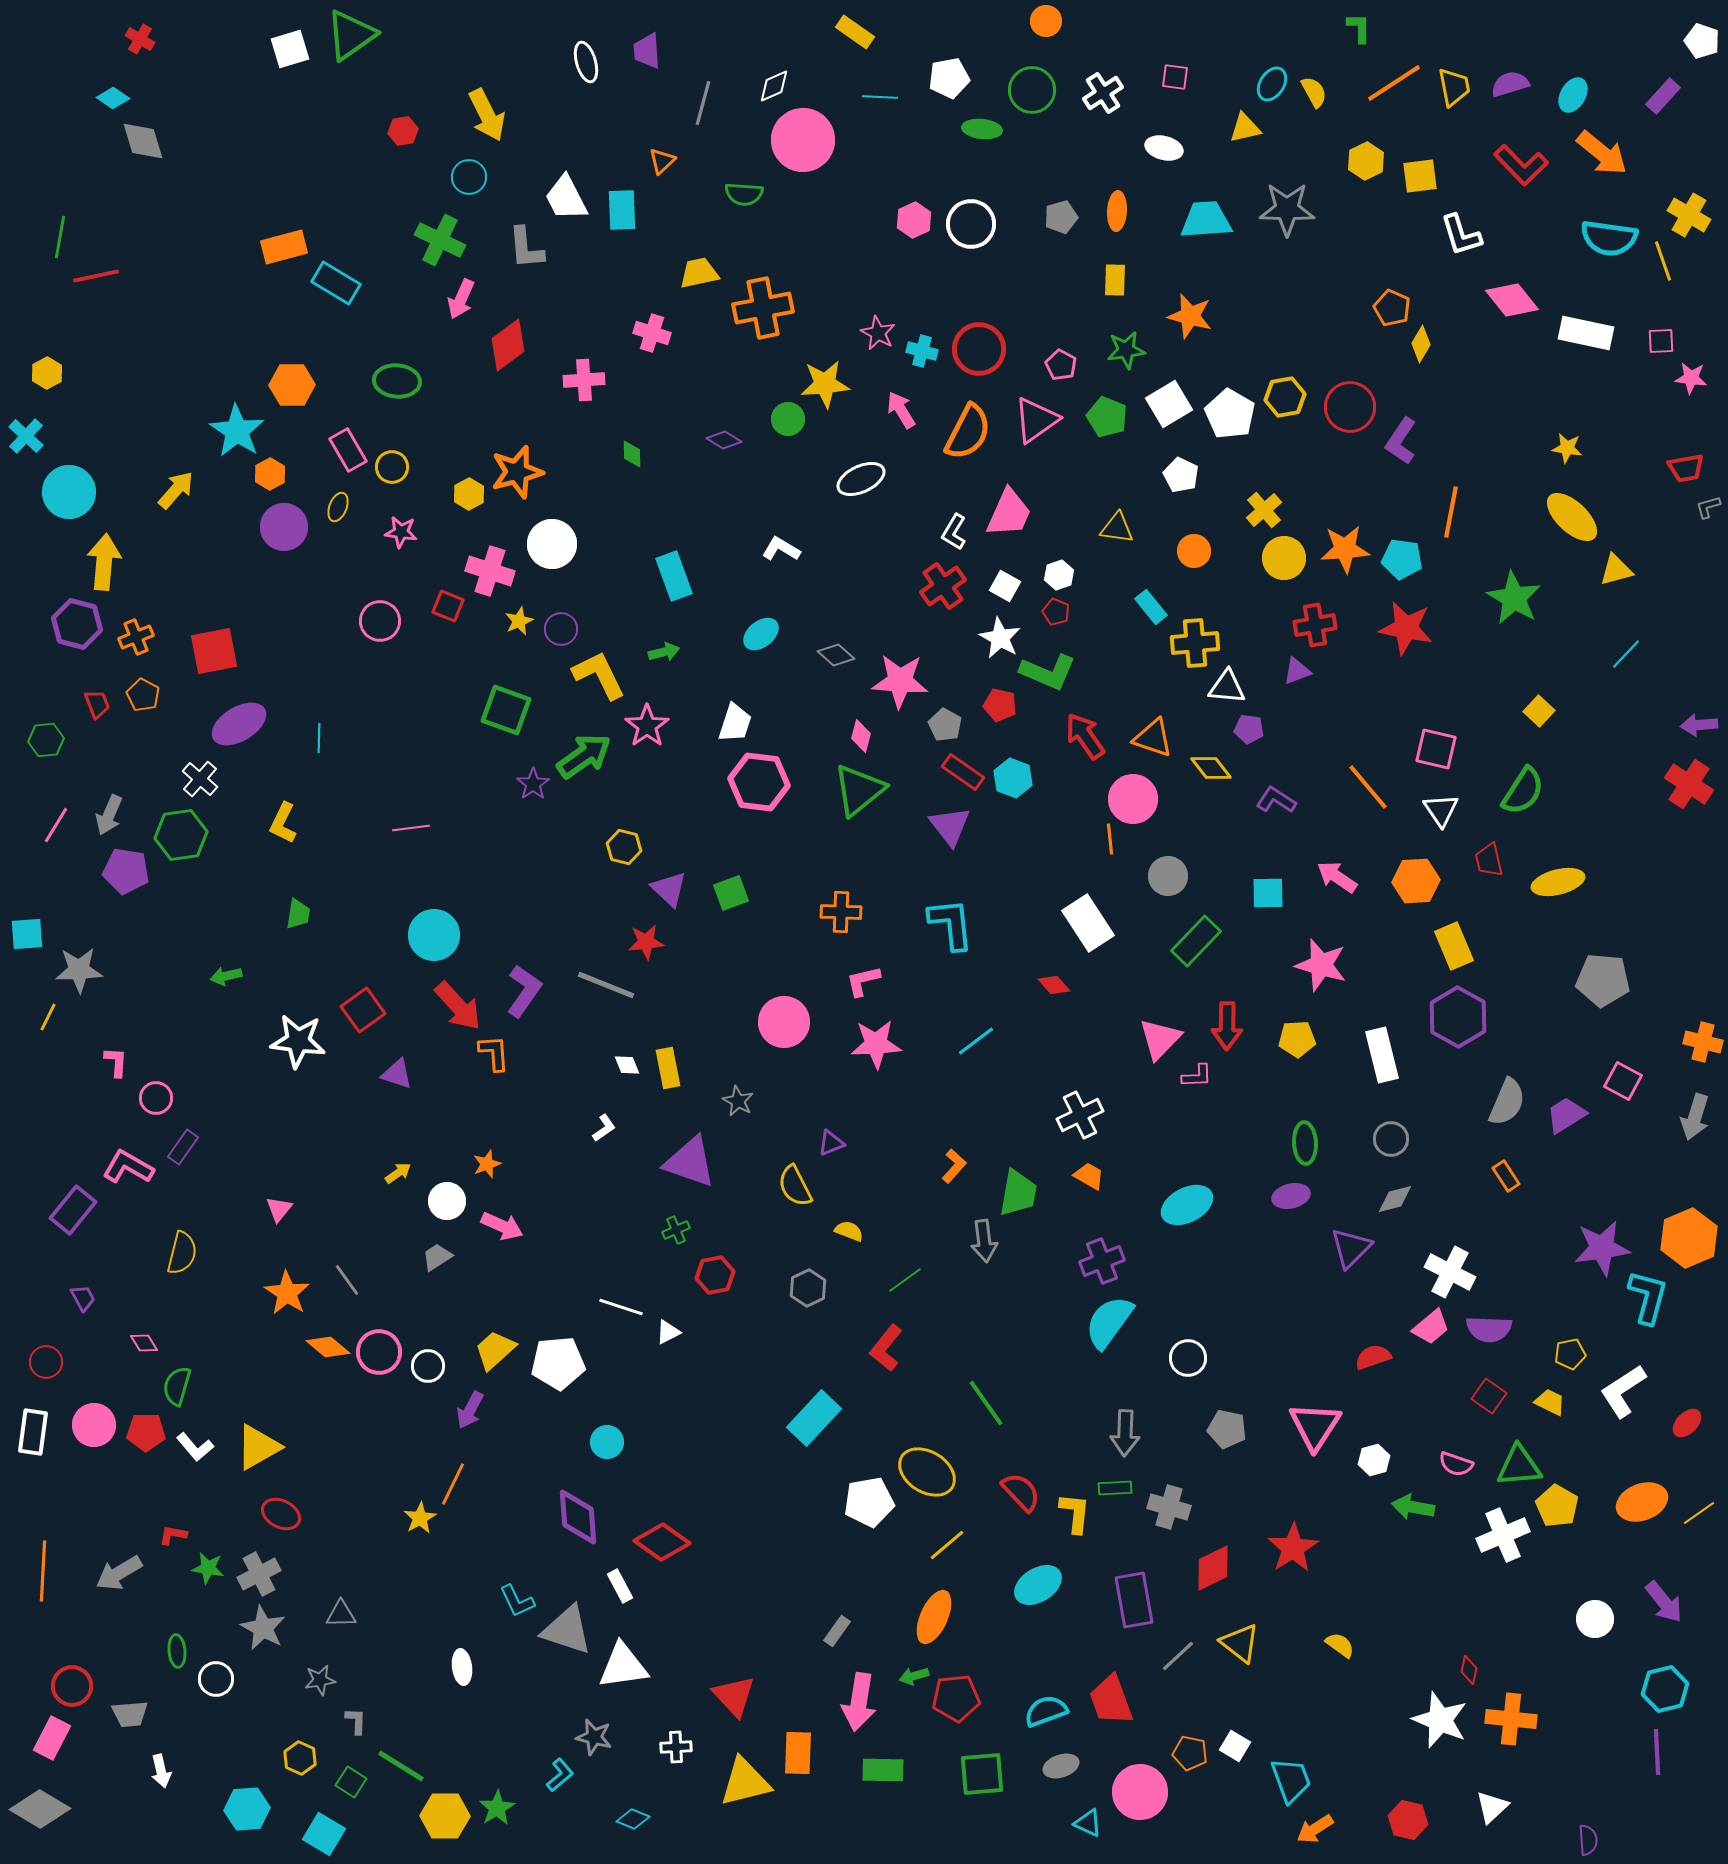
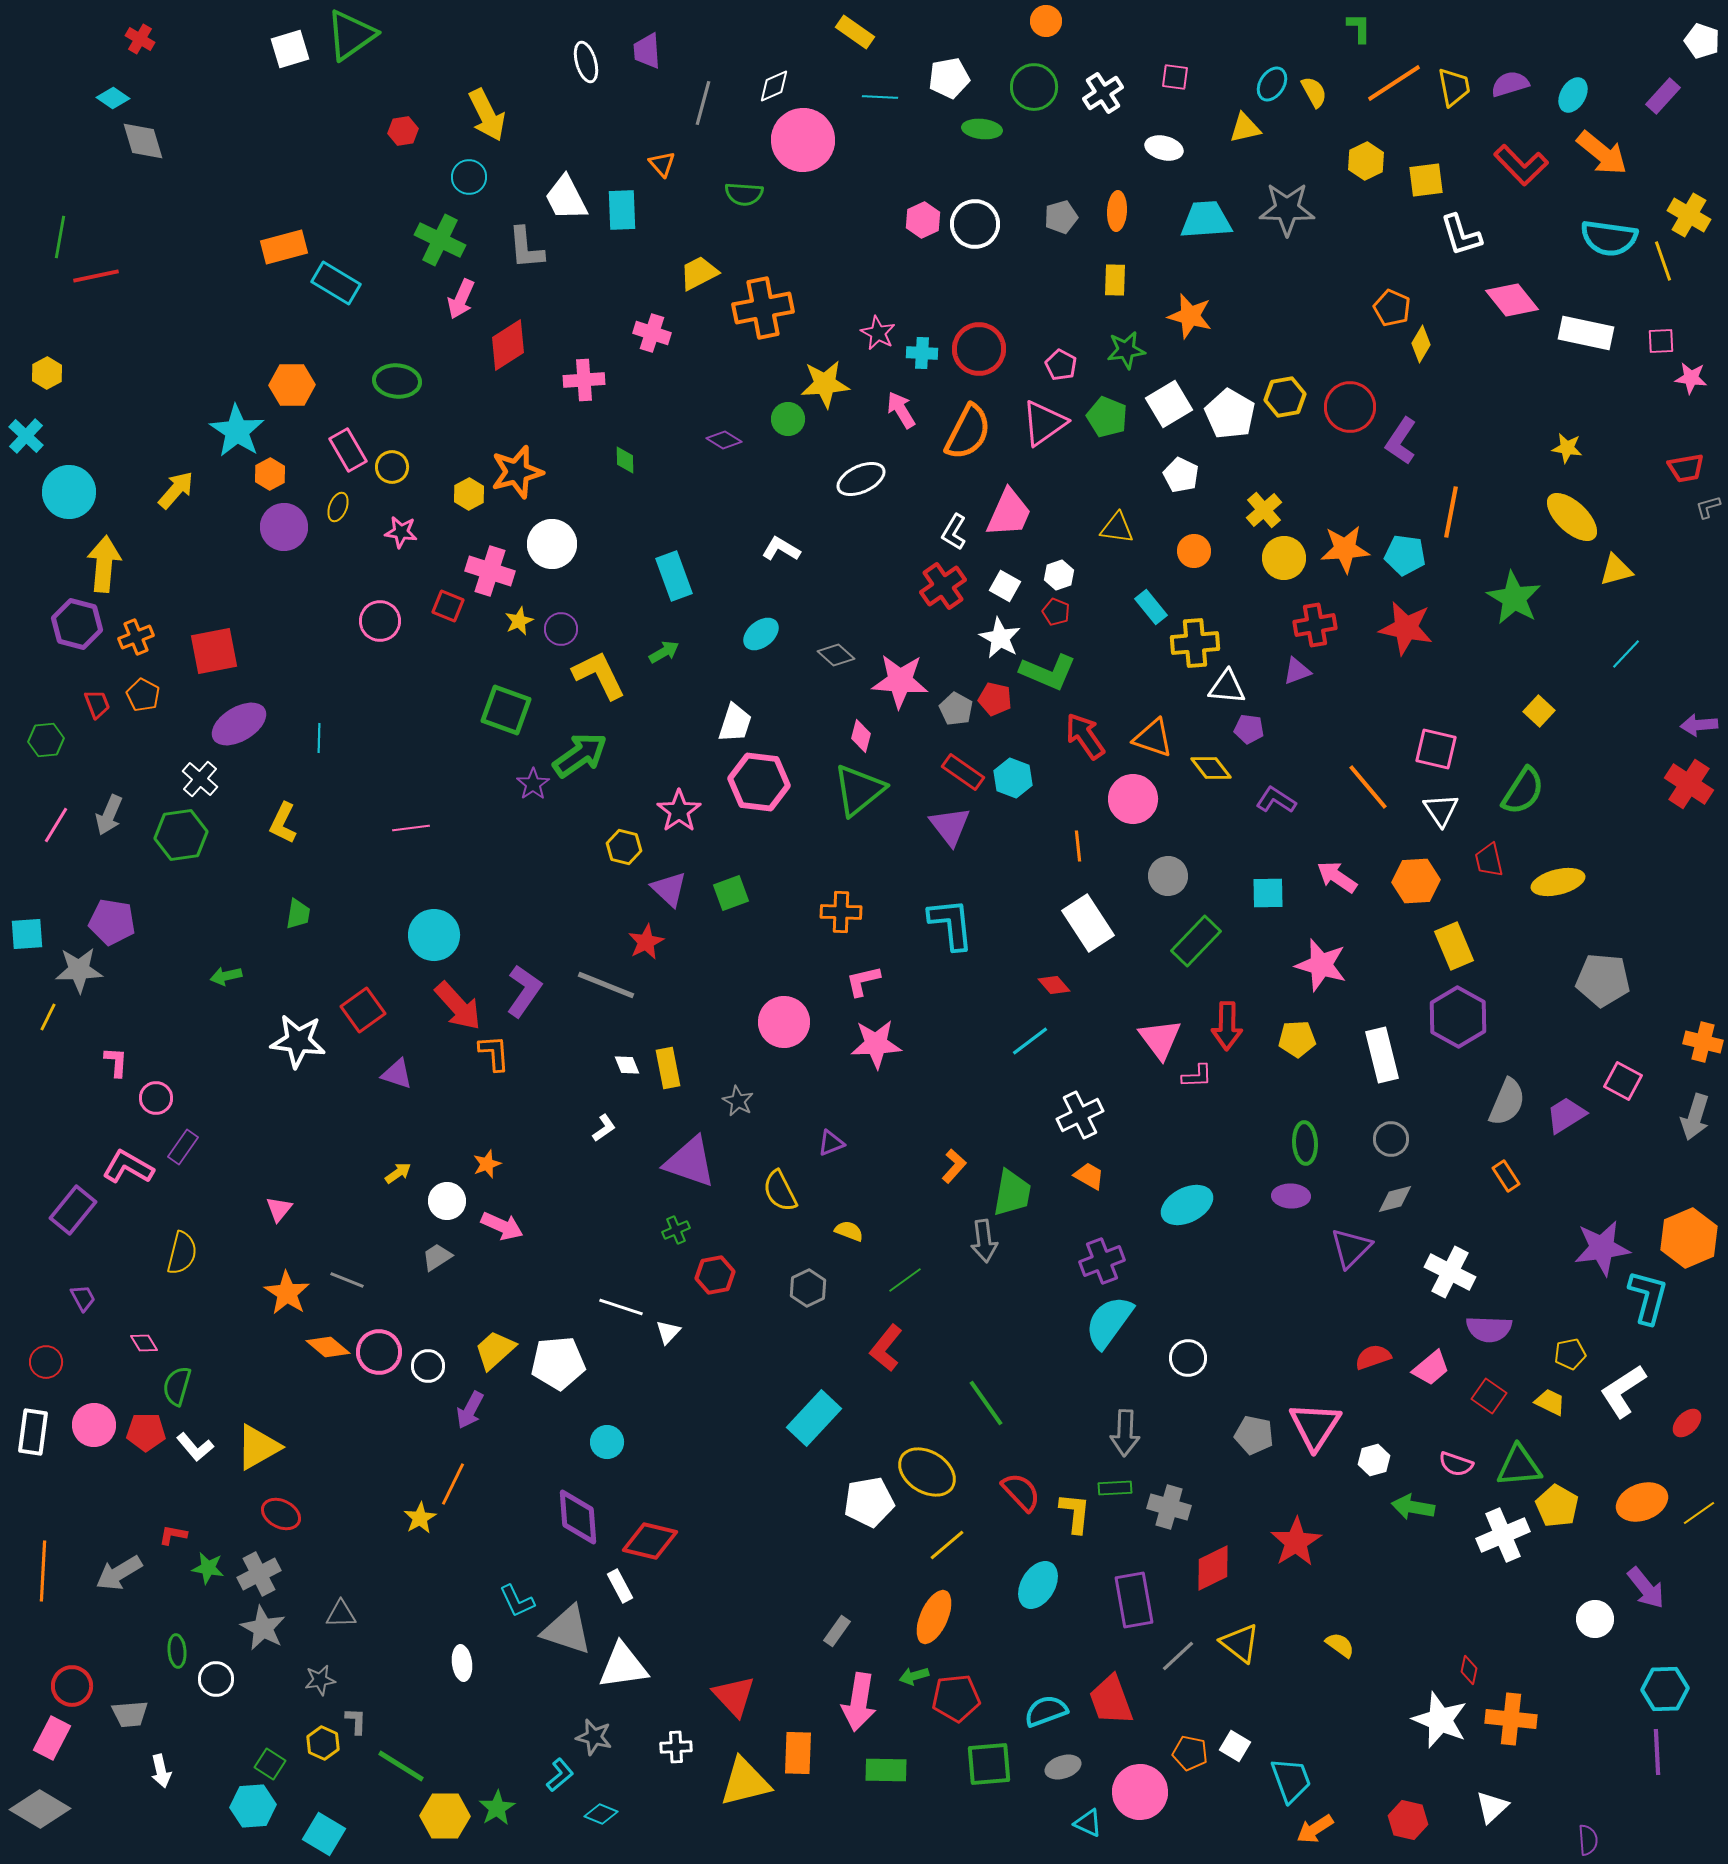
green circle at (1032, 90): moved 2 px right, 3 px up
orange triangle at (662, 161): moved 3 px down; rotated 28 degrees counterclockwise
yellow square at (1420, 176): moved 6 px right, 4 px down
pink hexagon at (914, 220): moved 9 px right
white circle at (971, 224): moved 4 px right
yellow trapezoid at (699, 273): rotated 15 degrees counterclockwise
red diamond at (508, 345): rotated 4 degrees clockwise
cyan cross at (922, 351): moved 2 px down; rotated 12 degrees counterclockwise
pink triangle at (1036, 420): moved 8 px right, 3 px down
green diamond at (632, 454): moved 7 px left, 6 px down
cyan pentagon at (1402, 559): moved 3 px right, 4 px up
yellow arrow at (104, 562): moved 2 px down
green arrow at (664, 652): rotated 16 degrees counterclockwise
red pentagon at (1000, 705): moved 5 px left, 6 px up
gray pentagon at (945, 725): moved 11 px right, 16 px up
pink star at (647, 726): moved 32 px right, 85 px down
green arrow at (584, 756): moved 4 px left, 1 px up
orange line at (1110, 839): moved 32 px left, 7 px down
purple pentagon at (126, 871): moved 14 px left, 51 px down
red star at (646, 942): rotated 21 degrees counterclockwise
pink triangle at (1160, 1039): rotated 21 degrees counterclockwise
cyan line at (976, 1041): moved 54 px right
yellow semicircle at (795, 1186): moved 15 px left, 5 px down
green trapezoid at (1018, 1193): moved 6 px left
purple ellipse at (1291, 1196): rotated 15 degrees clockwise
gray line at (347, 1280): rotated 32 degrees counterclockwise
pink trapezoid at (1431, 1327): moved 41 px down
white triangle at (668, 1332): rotated 20 degrees counterclockwise
gray pentagon at (1227, 1429): moved 27 px right, 6 px down
red diamond at (662, 1542): moved 12 px left, 1 px up; rotated 22 degrees counterclockwise
red star at (1293, 1548): moved 3 px right, 6 px up
cyan ellipse at (1038, 1585): rotated 27 degrees counterclockwise
purple arrow at (1664, 1602): moved 18 px left, 14 px up
white ellipse at (462, 1667): moved 4 px up
cyan hexagon at (1665, 1689): rotated 12 degrees clockwise
yellow hexagon at (300, 1758): moved 23 px right, 15 px up
gray ellipse at (1061, 1766): moved 2 px right, 1 px down
green rectangle at (883, 1770): moved 3 px right
green square at (982, 1774): moved 7 px right, 10 px up
green square at (351, 1782): moved 81 px left, 18 px up
cyan hexagon at (247, 1809): moved 6 px right, 3 px up
cyan diamond at (633, 1819): moved 32 px left, 5 px up
